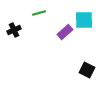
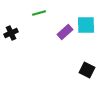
cyan square: moved 2 px right, 5 px down
black cross: moved 3 px left, 3 px down
